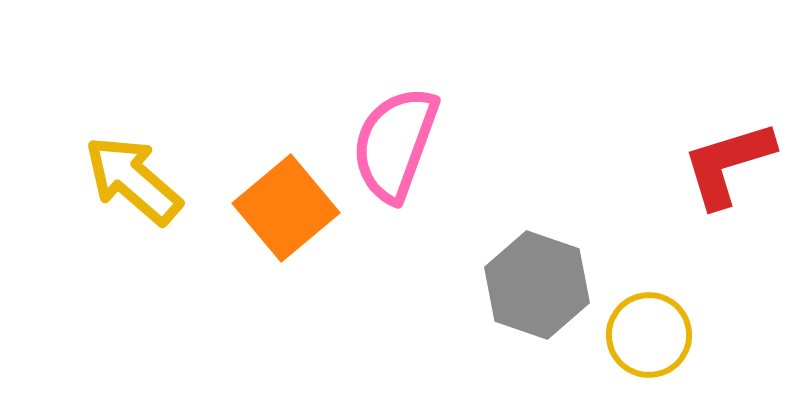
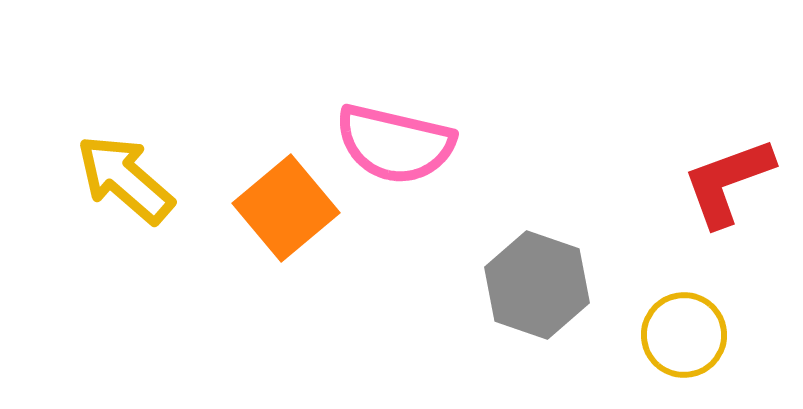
pink semicircle: rotated 97 degrees counterclockwise
red L-shape: moved 18 px down; rotated 3 degrees counterclockwise
yellow arrow: moved 8 px left, 1 px up
yellow circle: moved 35 px right
